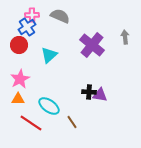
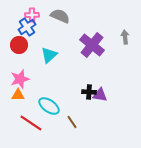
pink star: rotated 12 degrees clockwise
orange triangle: moved 4 px up
